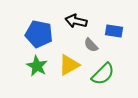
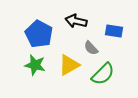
blue pentagon: rotated 16 degrees clockwise
gray semicircle: moved 3 px down
green star: moved 2 px left, 1 px up; rotated 15 degrees counterclockwise
